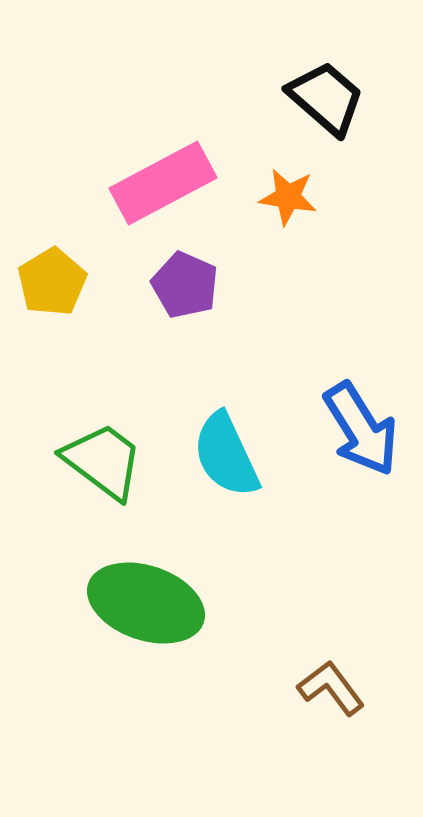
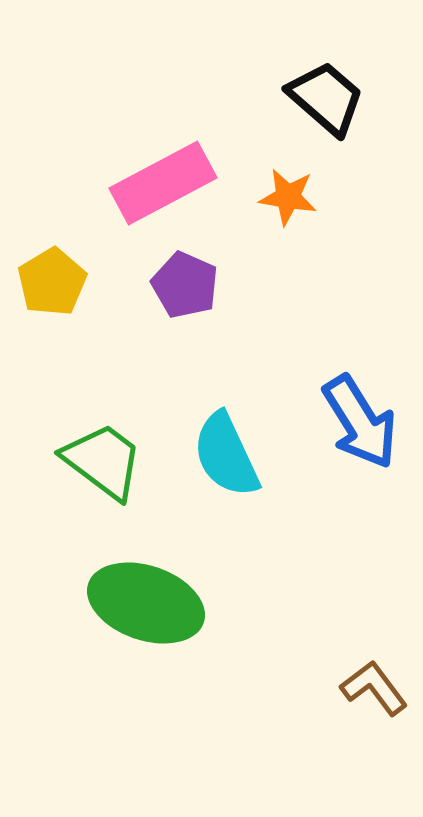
blue arrow: moved 1 px left, 7 px up
brown L-shape: moved 43 px right
